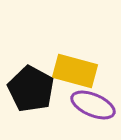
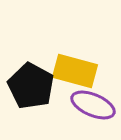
black pentagon: moved 3 px up
